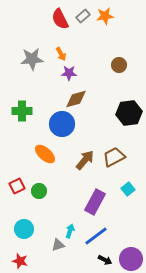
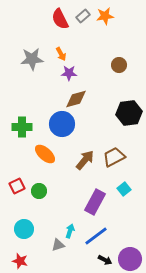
green cross: moved 16 px down
cyan square: moved 4 px left
purple circle: moved 1 px left
